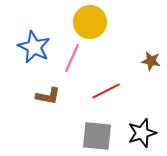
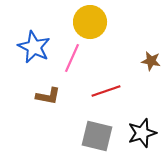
red line: rotated 8 degrees clockwise
gray square: rotated 8 degrees clockwise
